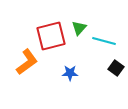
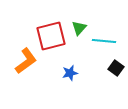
cyan line: rotated 10 degrees counterclockwise
orange L-shape: moved 1 px left, 1 px up
blue star: rotated 14 degrees counterclockwise
